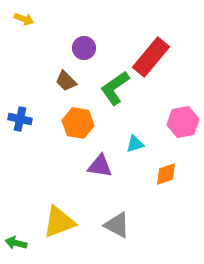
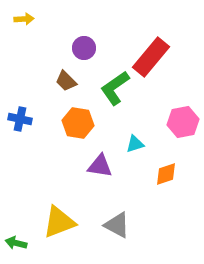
yellow arrow: rotated 24 degrees counterclockwise
